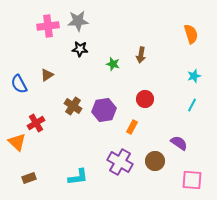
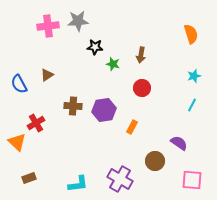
black star: moved 15 px right, 2 px up
red circle: moved 3 px left, 11 px up
brown cross: rotated 30 degrees counterclockwise
purple cross: moved 17 px down
cyan L-shape: moved 7 px down
